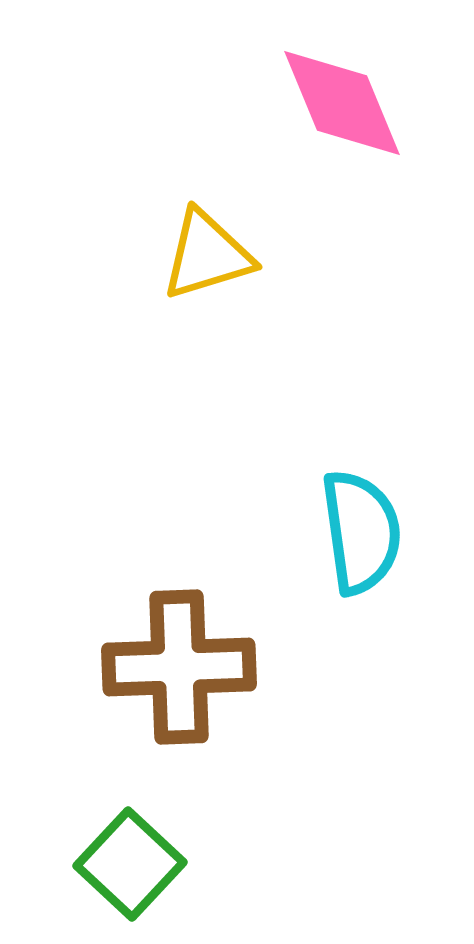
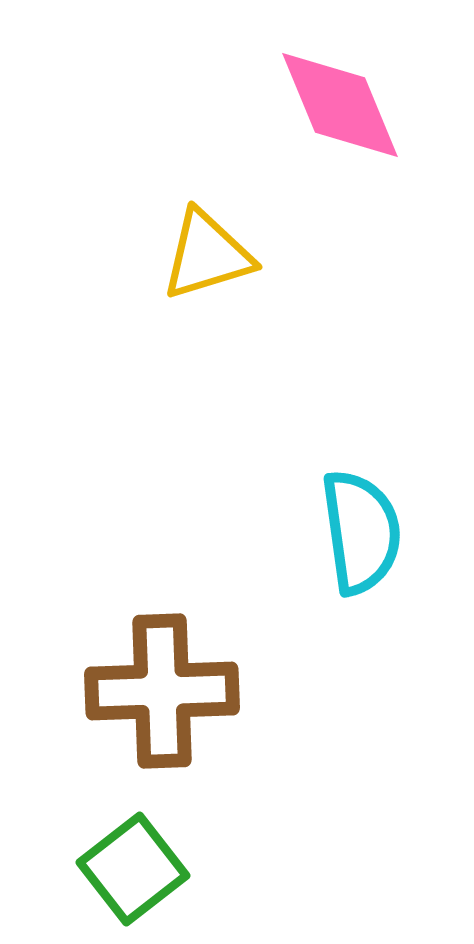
pink diamond: moved 2 px left, 2 px down
brown cross: moved 17 px left, 24 px down
green square: moved 3 px right, 5 px down; rotated 9 degrees clockwise
